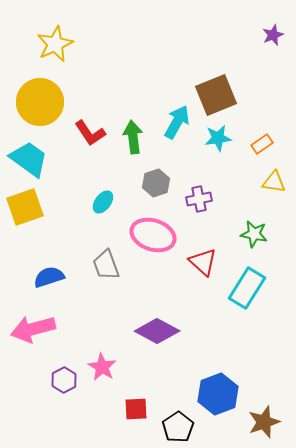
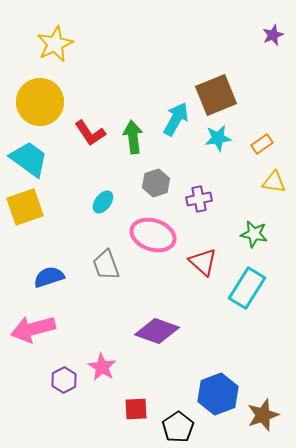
cyan arrow: moved 1 px left, 3 px up
purple diamond: rotated 9 degrees counterclockwise
brown star: moved 1 px left, 7 px up
